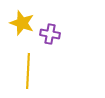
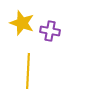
purple cross: moved 3 px up
